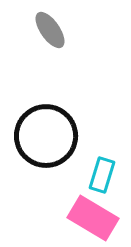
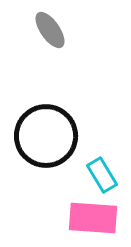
cyan rectangle: rotated 48 degrees counterclockwise
pink rectangle: rotated 27 degrees counterclockwise
